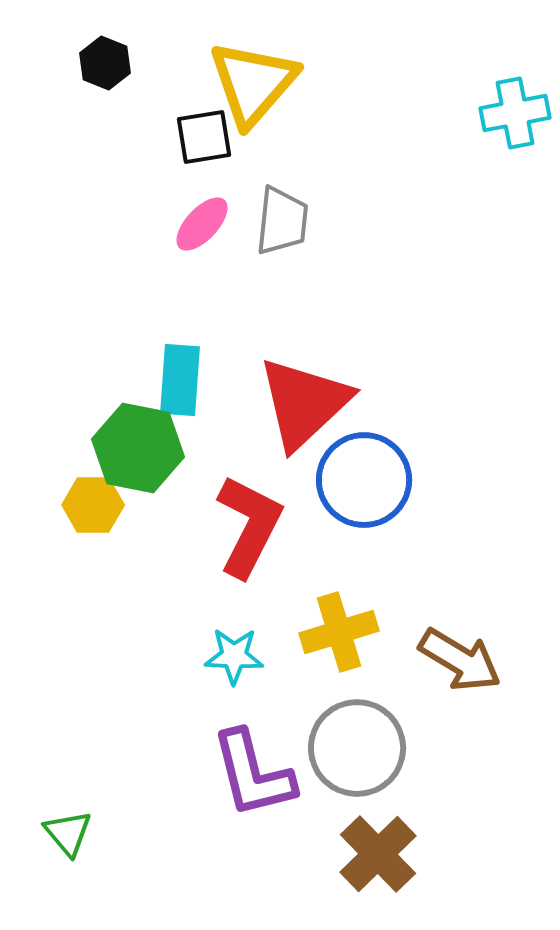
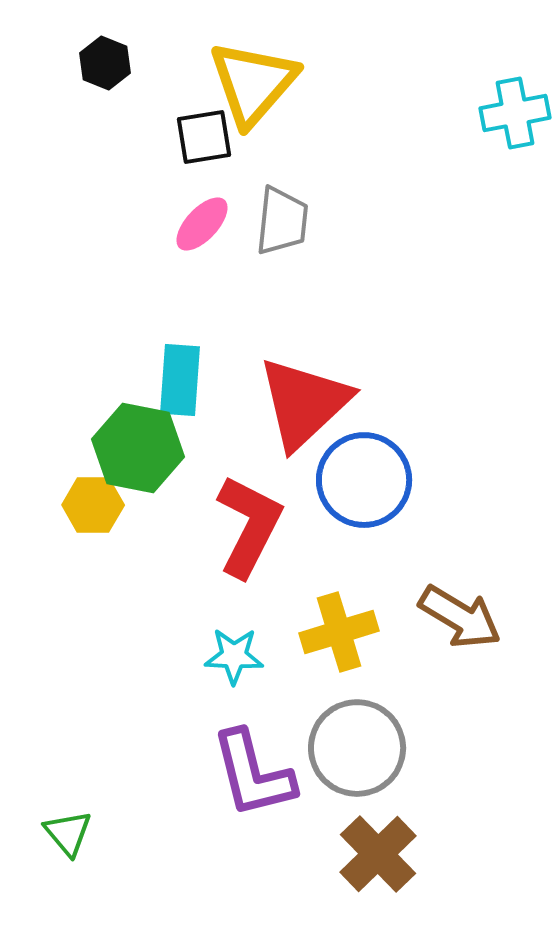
brown arrow: moved 43 px up
